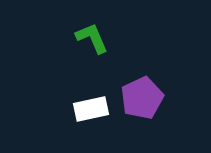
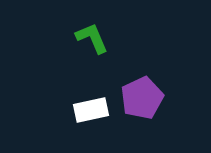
white rectangle: moved 1 px down
